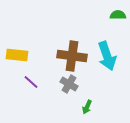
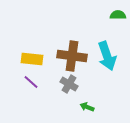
yellow rectangle: moved 15 px right, 4 px down
green arrow: rotated 88 degrees clockwise
